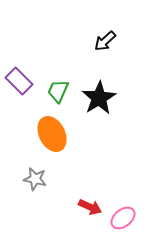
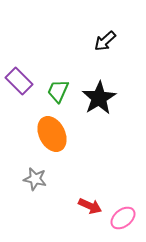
red arrow: moved 1 px up
